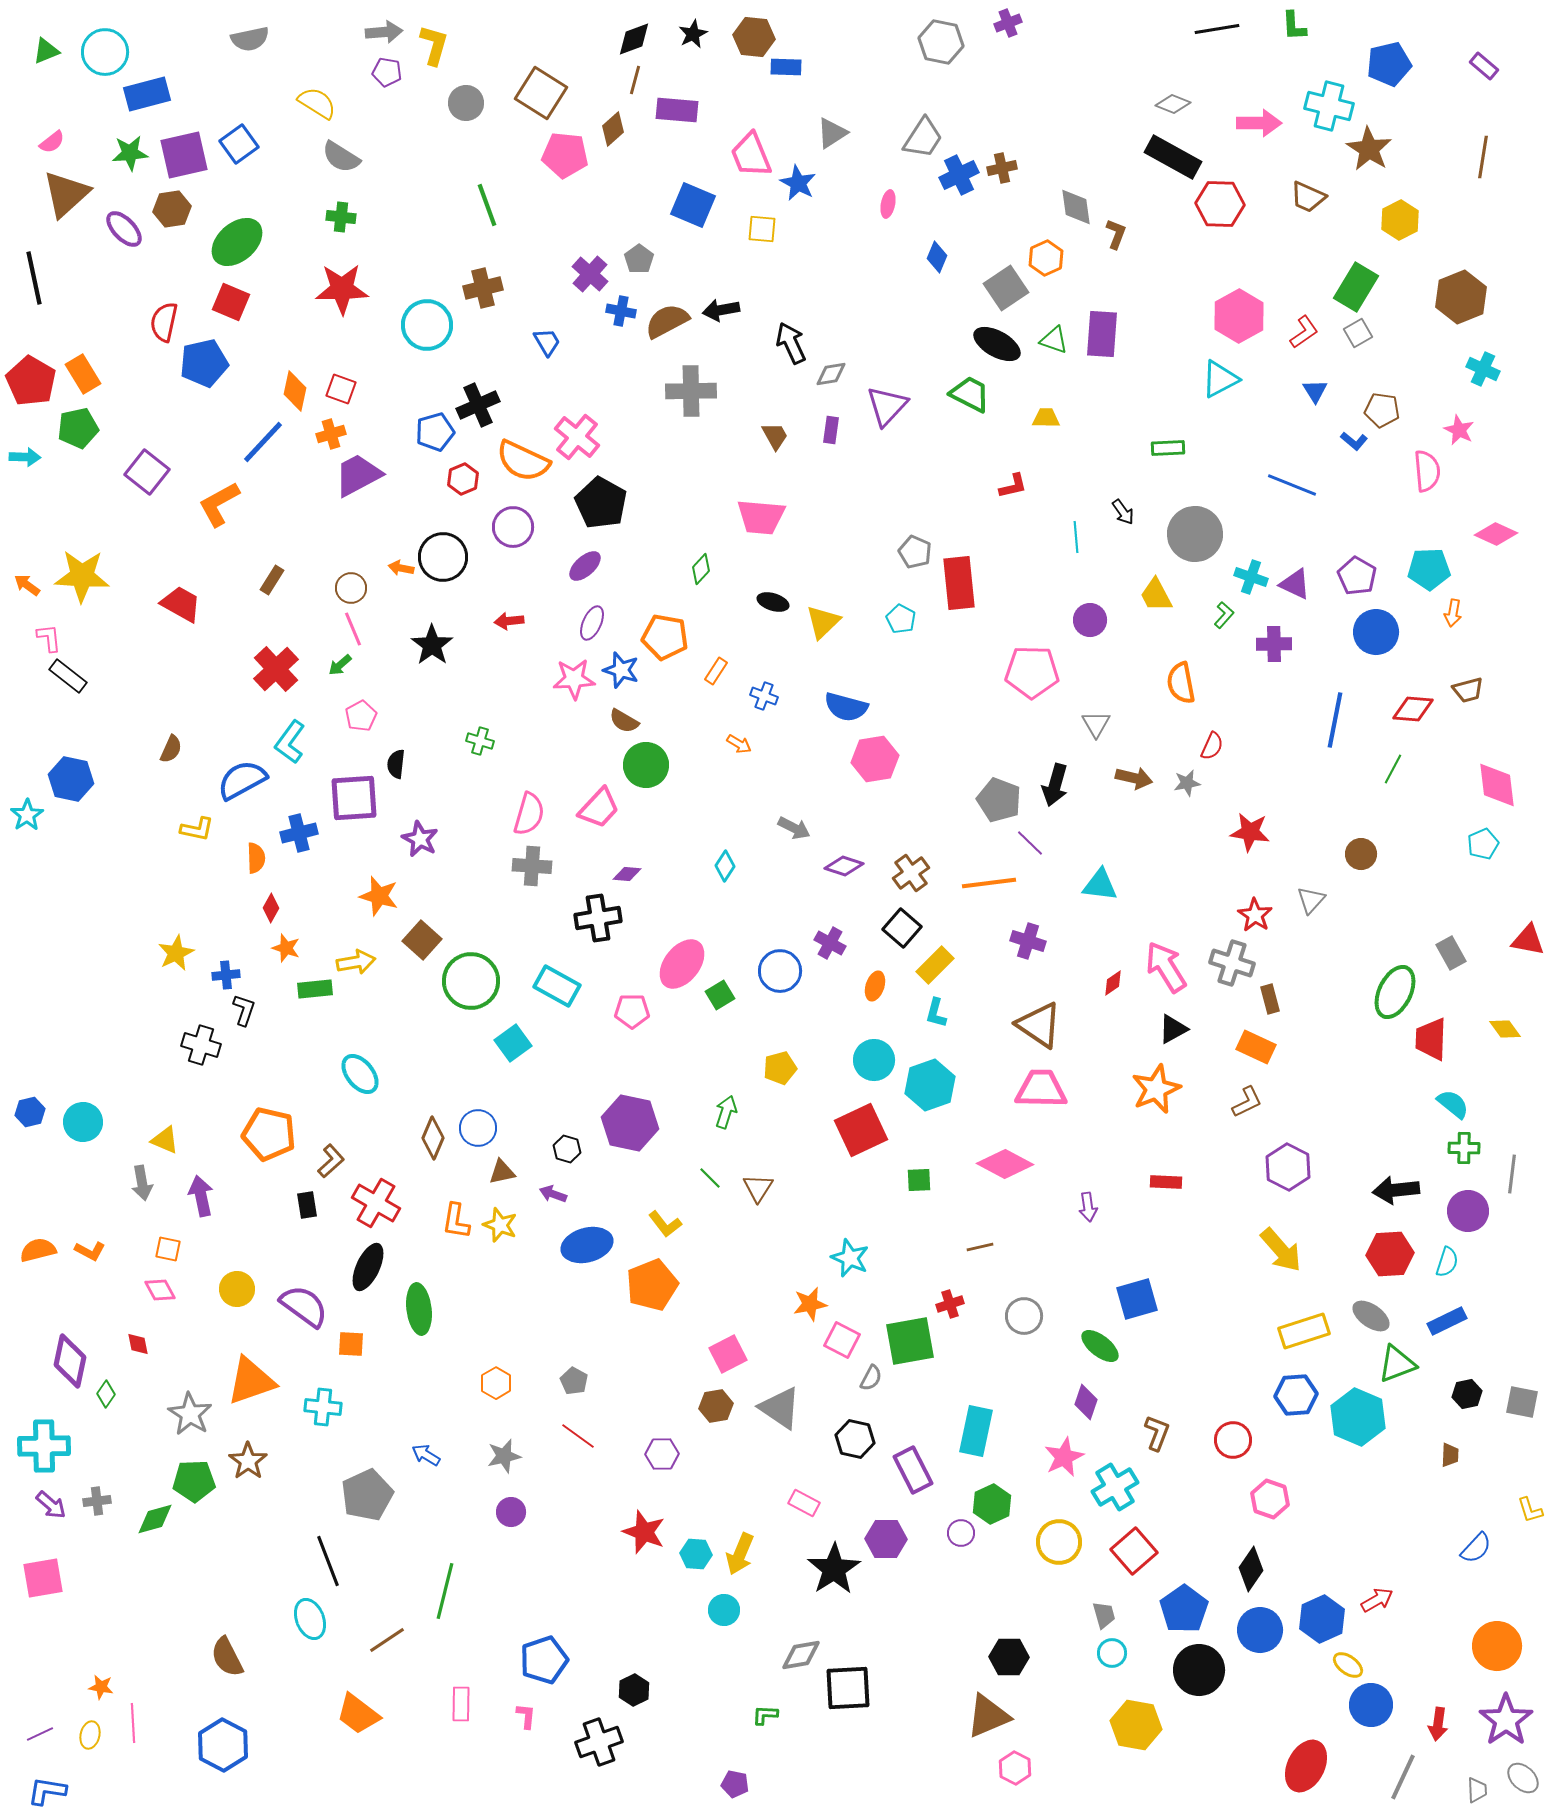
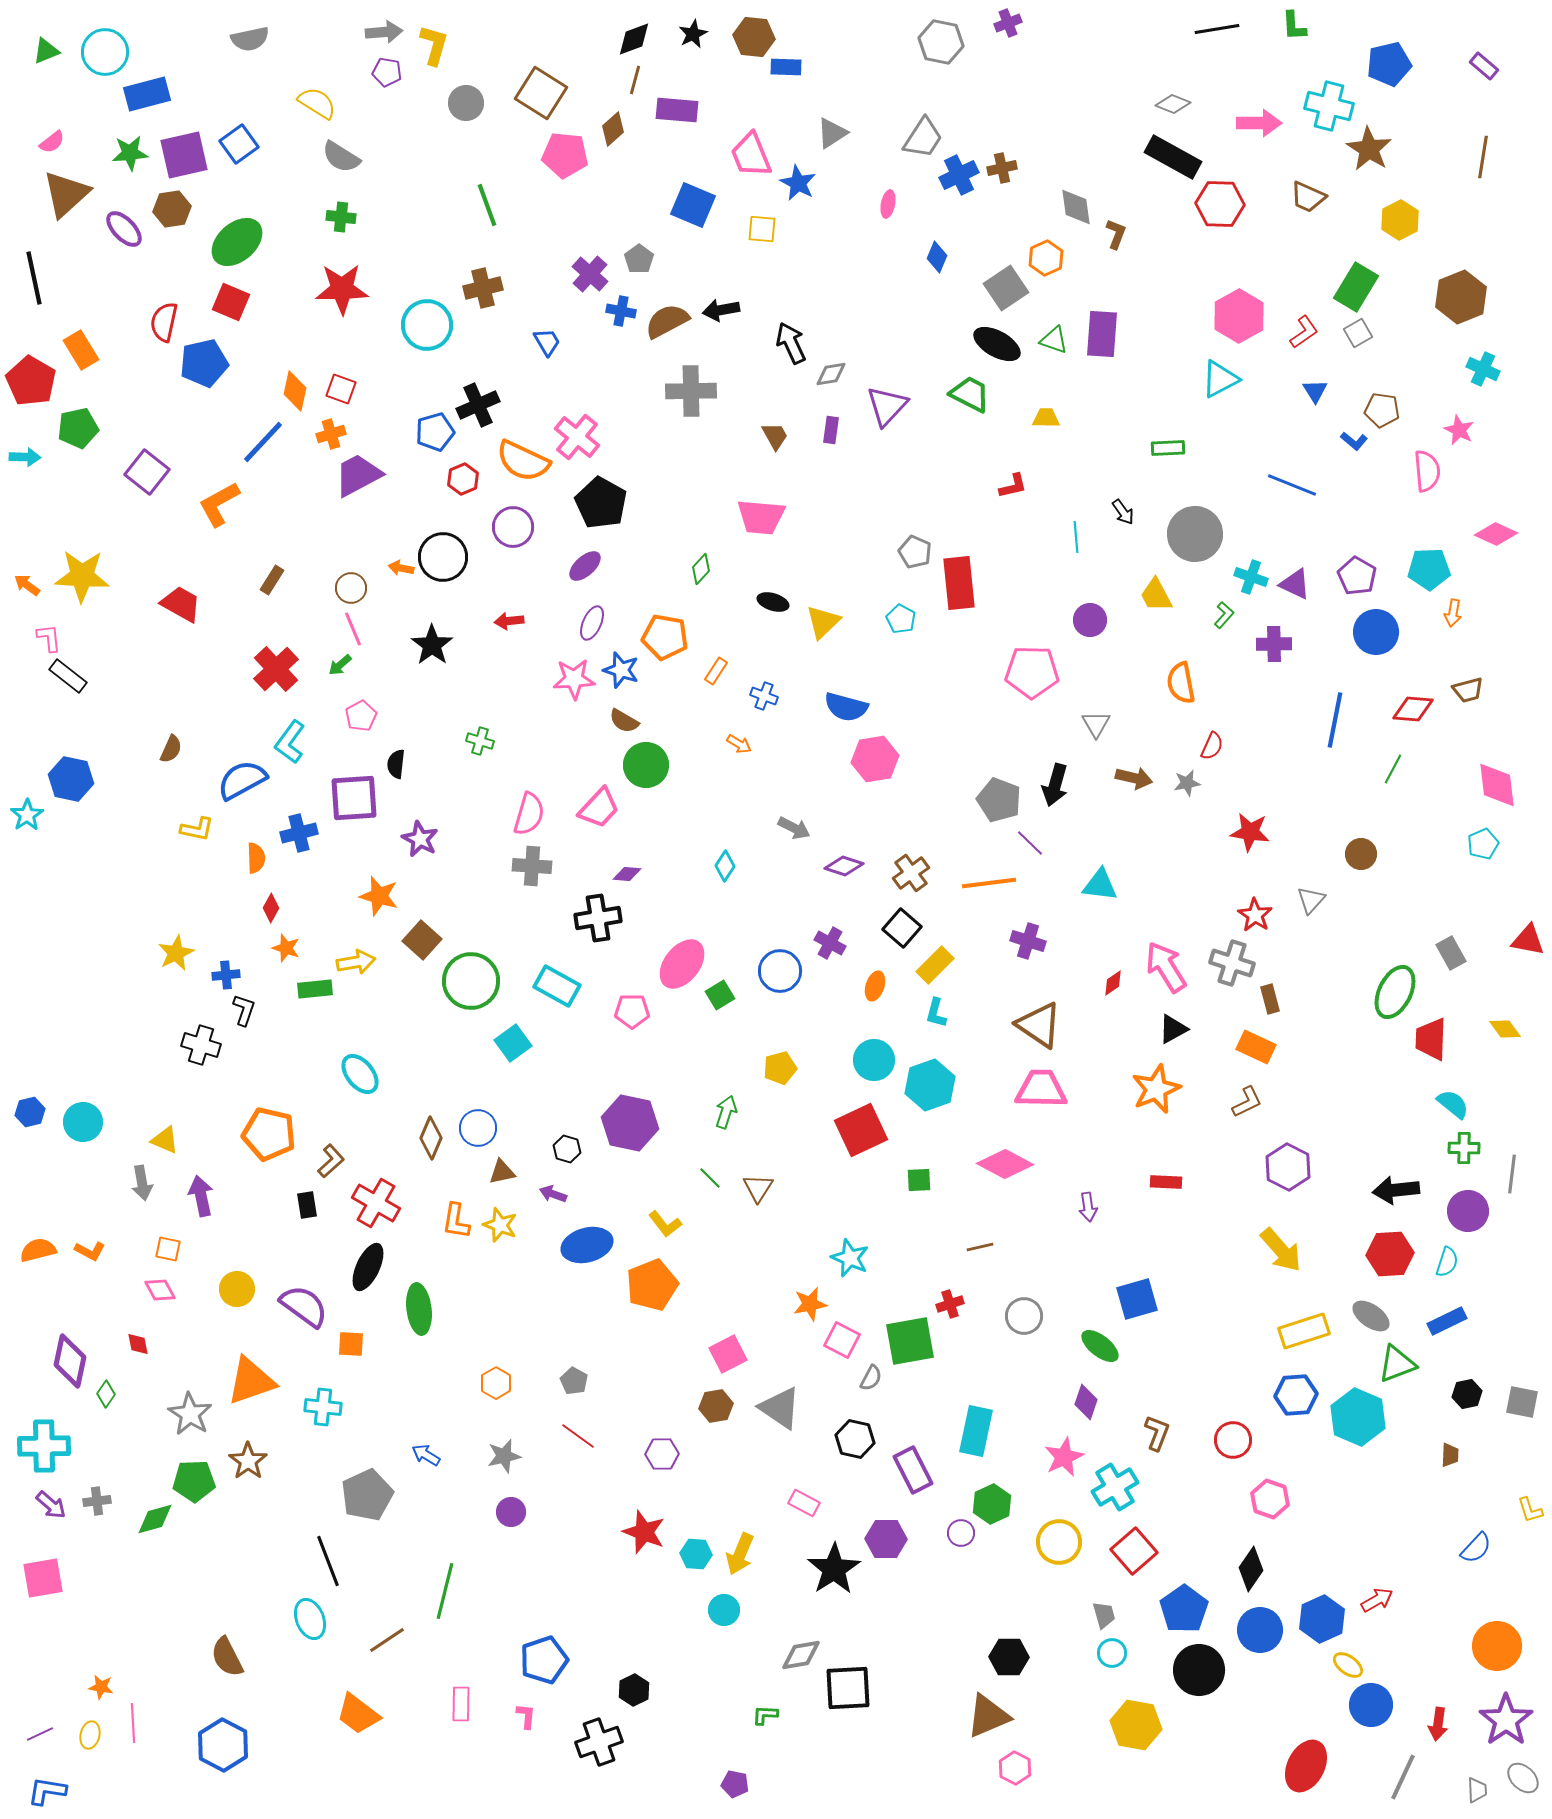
orange rectangle at (83, 374): moved 2 px left, 24 px up
brown diamond at (433, 1138): moved 2 px left
